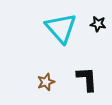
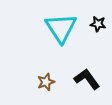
cyan triangle: rotated 8 degrees clockwise
black L-shape: rotated 32 degrees counterclockwise
